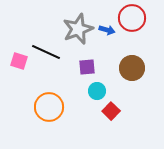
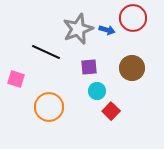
red circle: moved 1 px right
pink square: moved 3 px left, 18 px down
purple square: moved 2 px right
